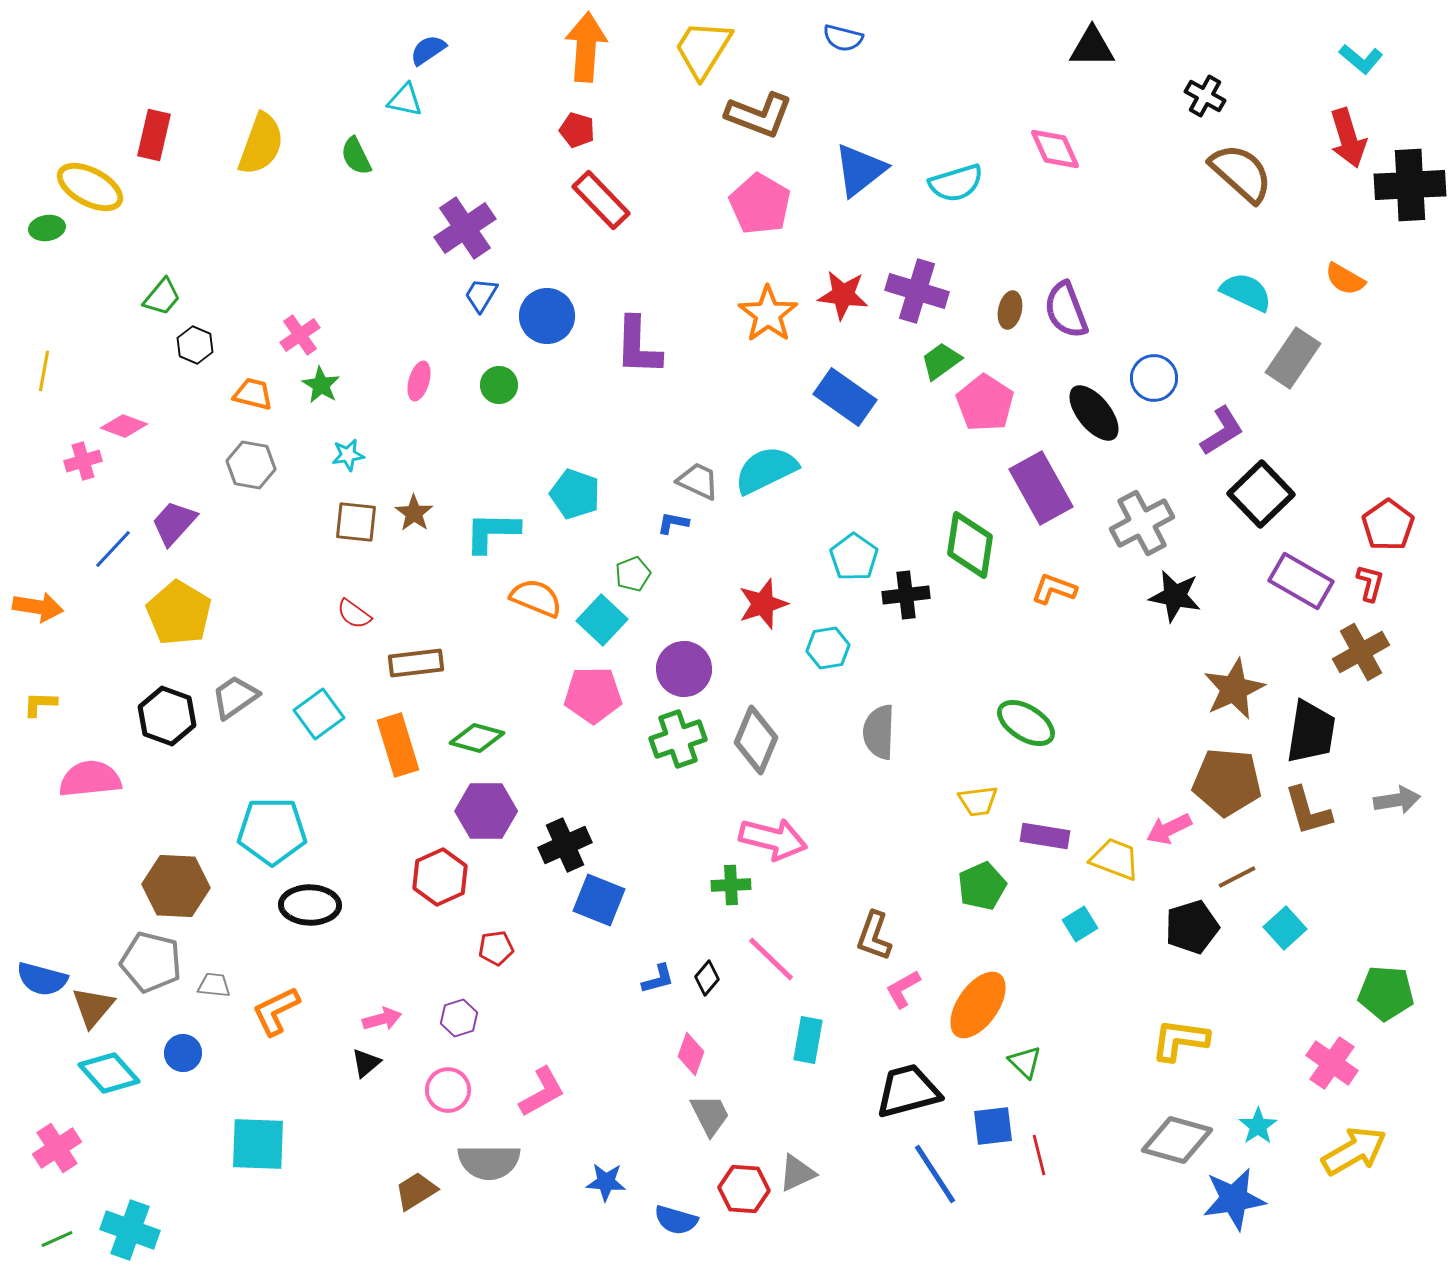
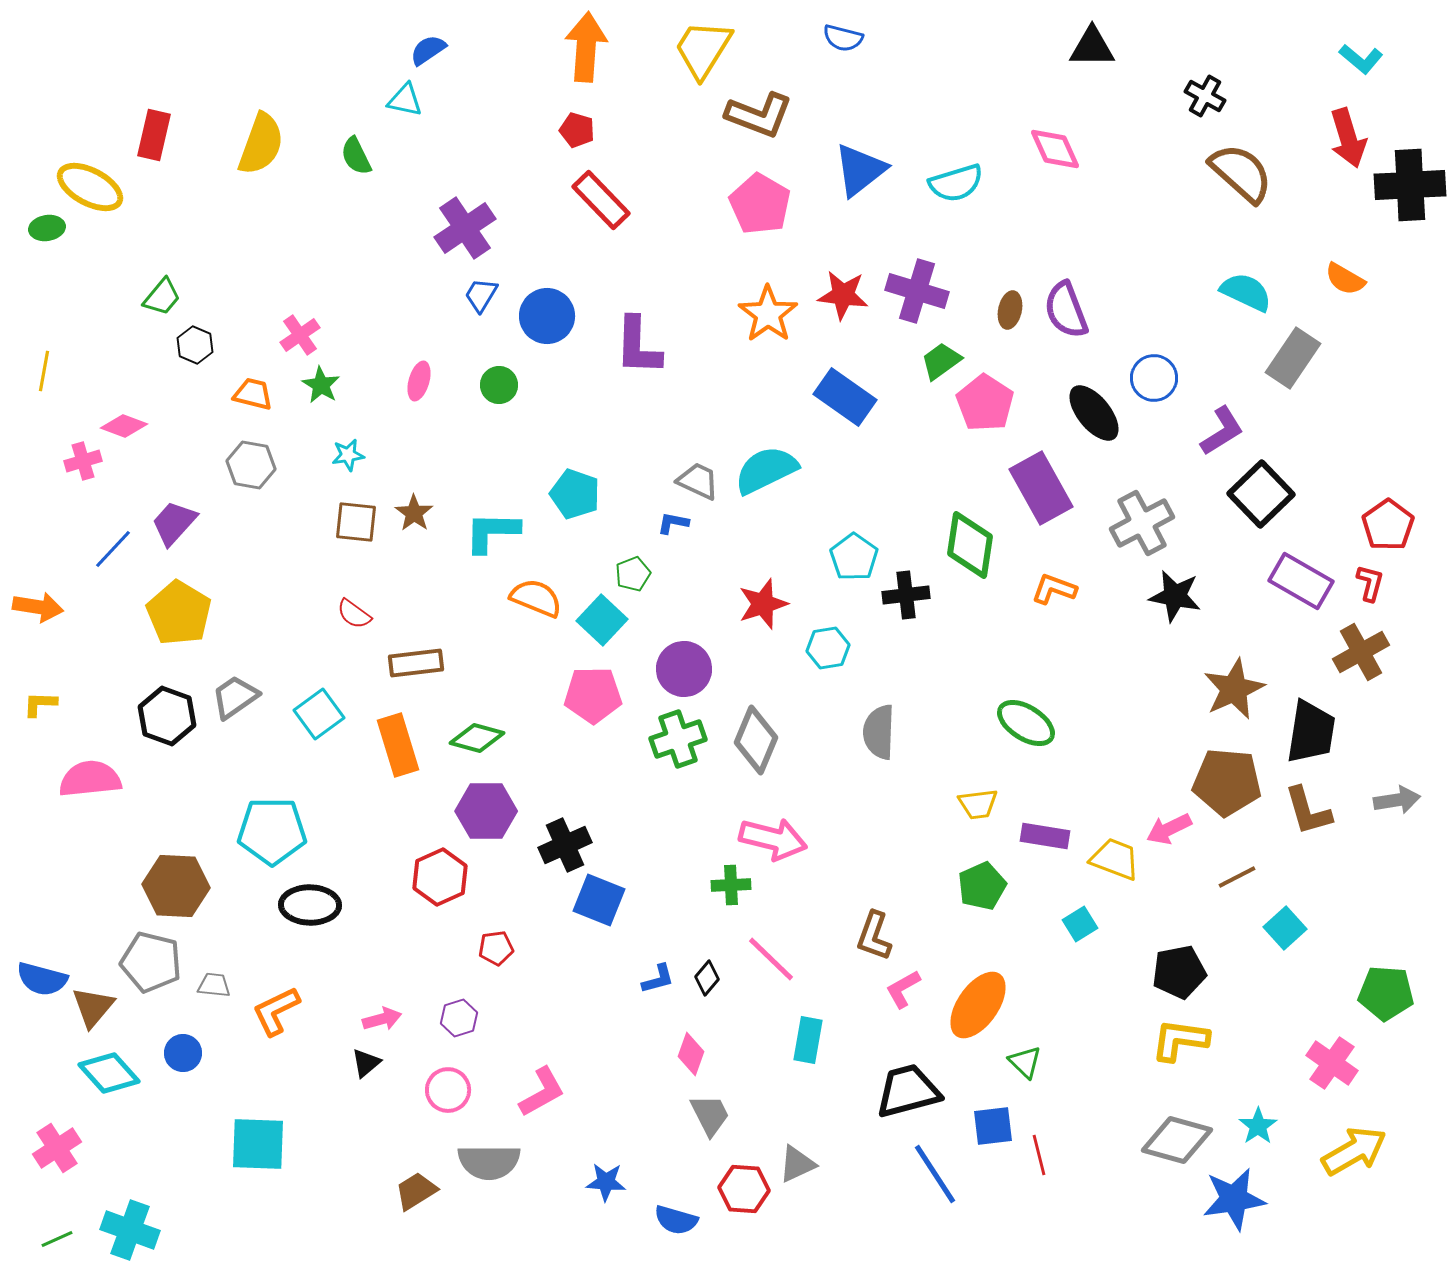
yellow trapezoid at (978, 801): moved 3 px down
black pentagon at (1192, 927): moved 13 px left, 45 px down; rotated 6 degrees clockwise
gray triangle at (797, 1173): moved 9 px up
